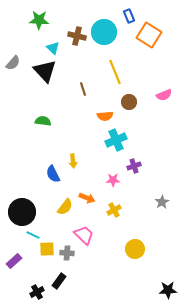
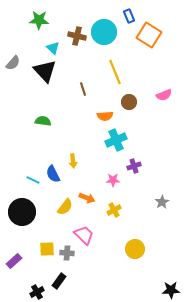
cyan line: moved 55 px up
black star: moved 3 px right
